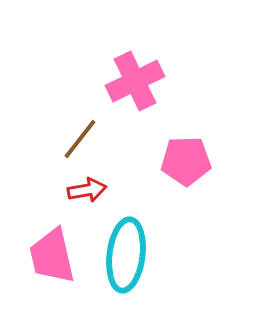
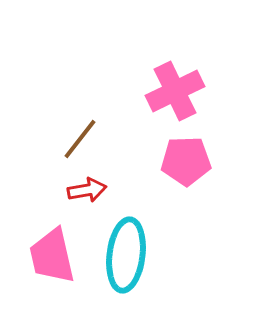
pink cross: moved 40 px right, 10 px down
